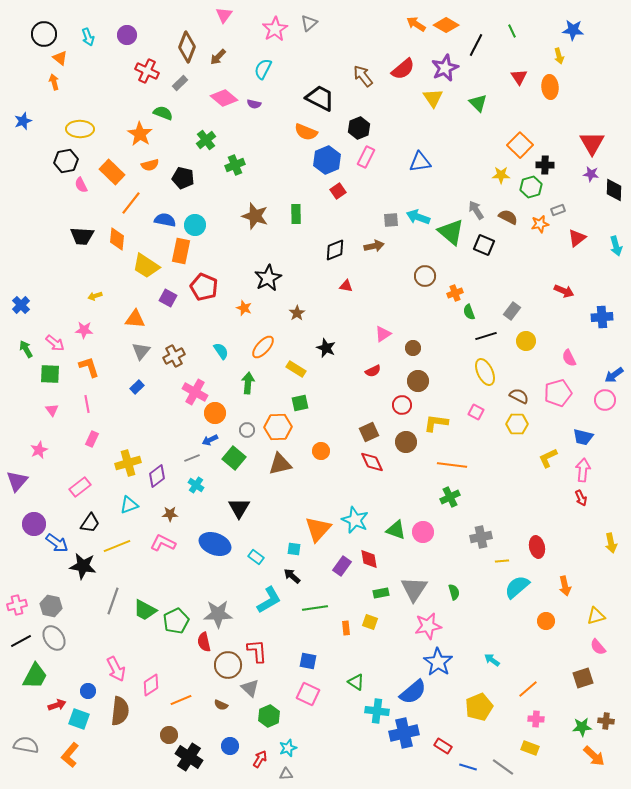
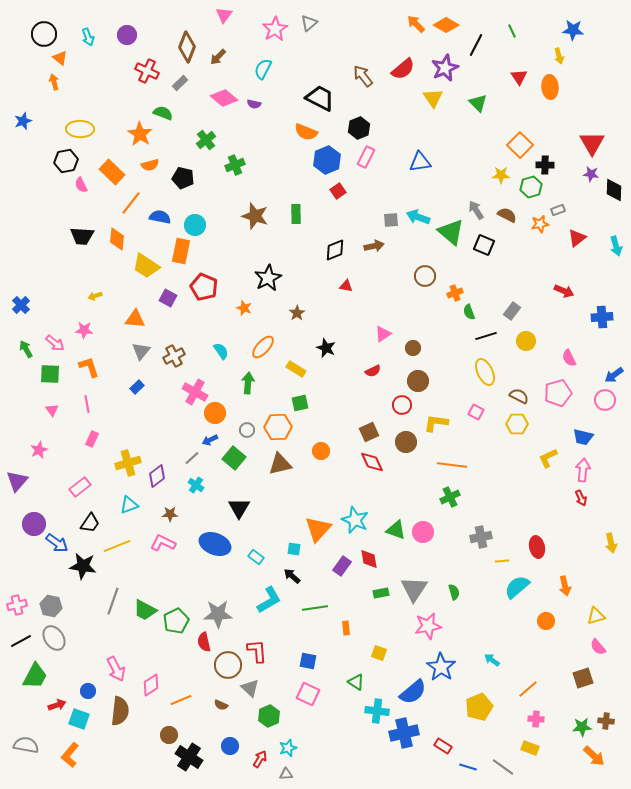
orange arrow at (416, 24): rotated 12 degrees clockwise
brown semicircle at (508, 217): moved 1 px left, 2 px up
blue semicircle at (165, 220): moved 5 px left, 3 px up
gray line at (192, 458): rotated 21 degrees counterclockwise
yellow square at (370, 622): moved 9 px right, 31 px down
blue star at (438, 662): moved 3 px right, 5 px down
